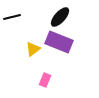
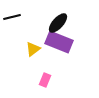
black ellipse: moved 2 px left, 6 px down
